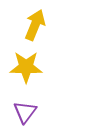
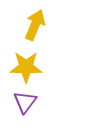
purple triangle: moved 10 px up
